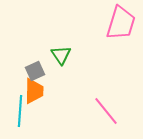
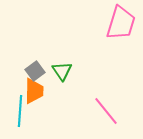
green triangle: moved 1 px right, 16 px down
gray square: rotated 12 degrees counterclockwise
